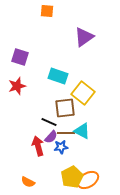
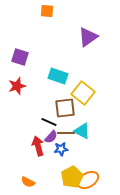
purple triangle: moved 4 px right
blue star: moved 2 px down
